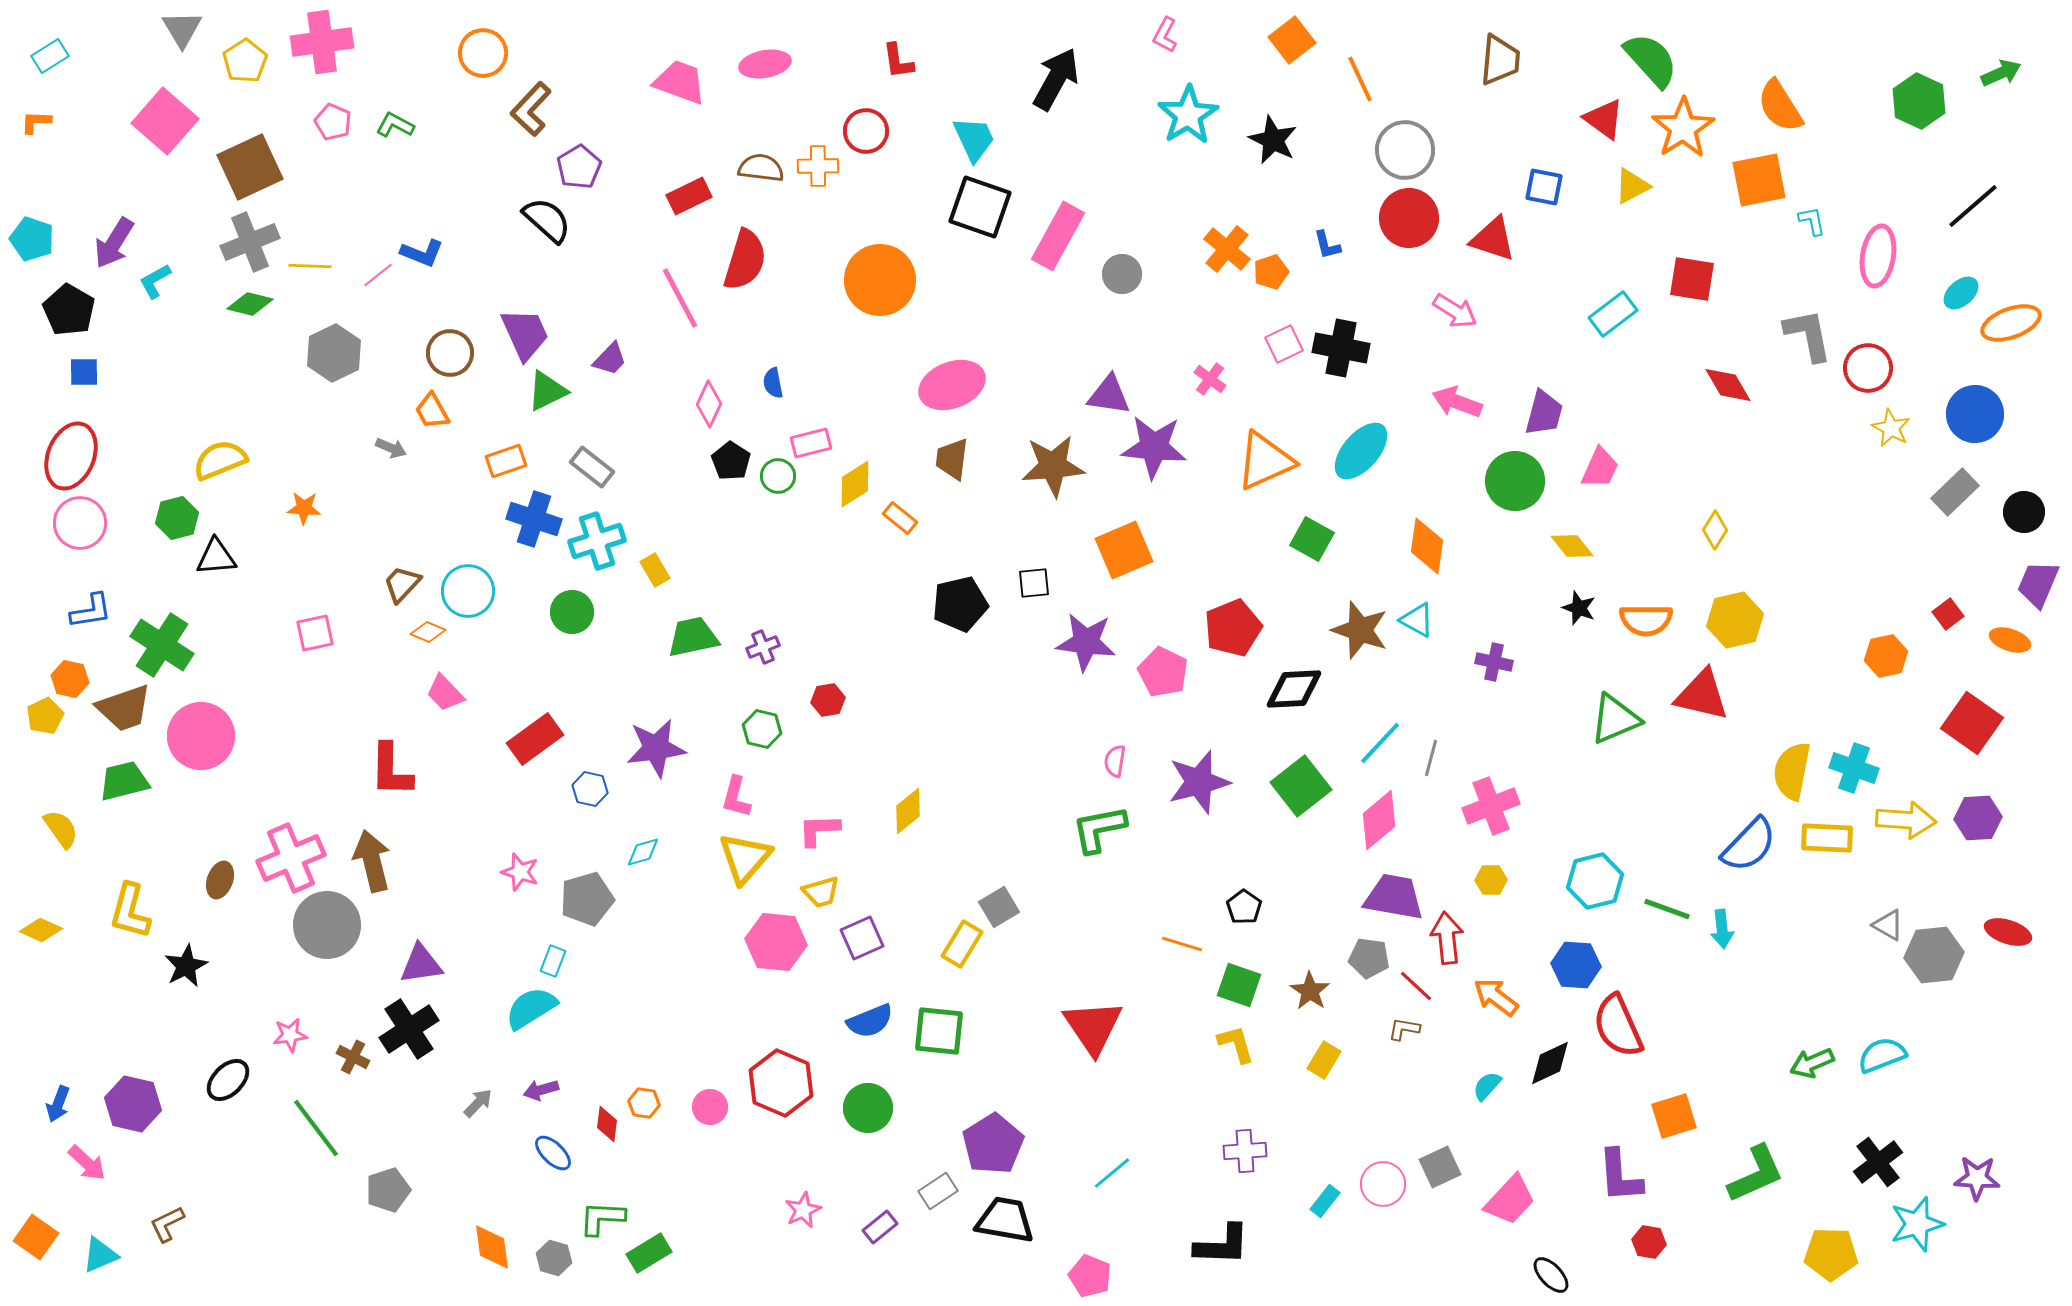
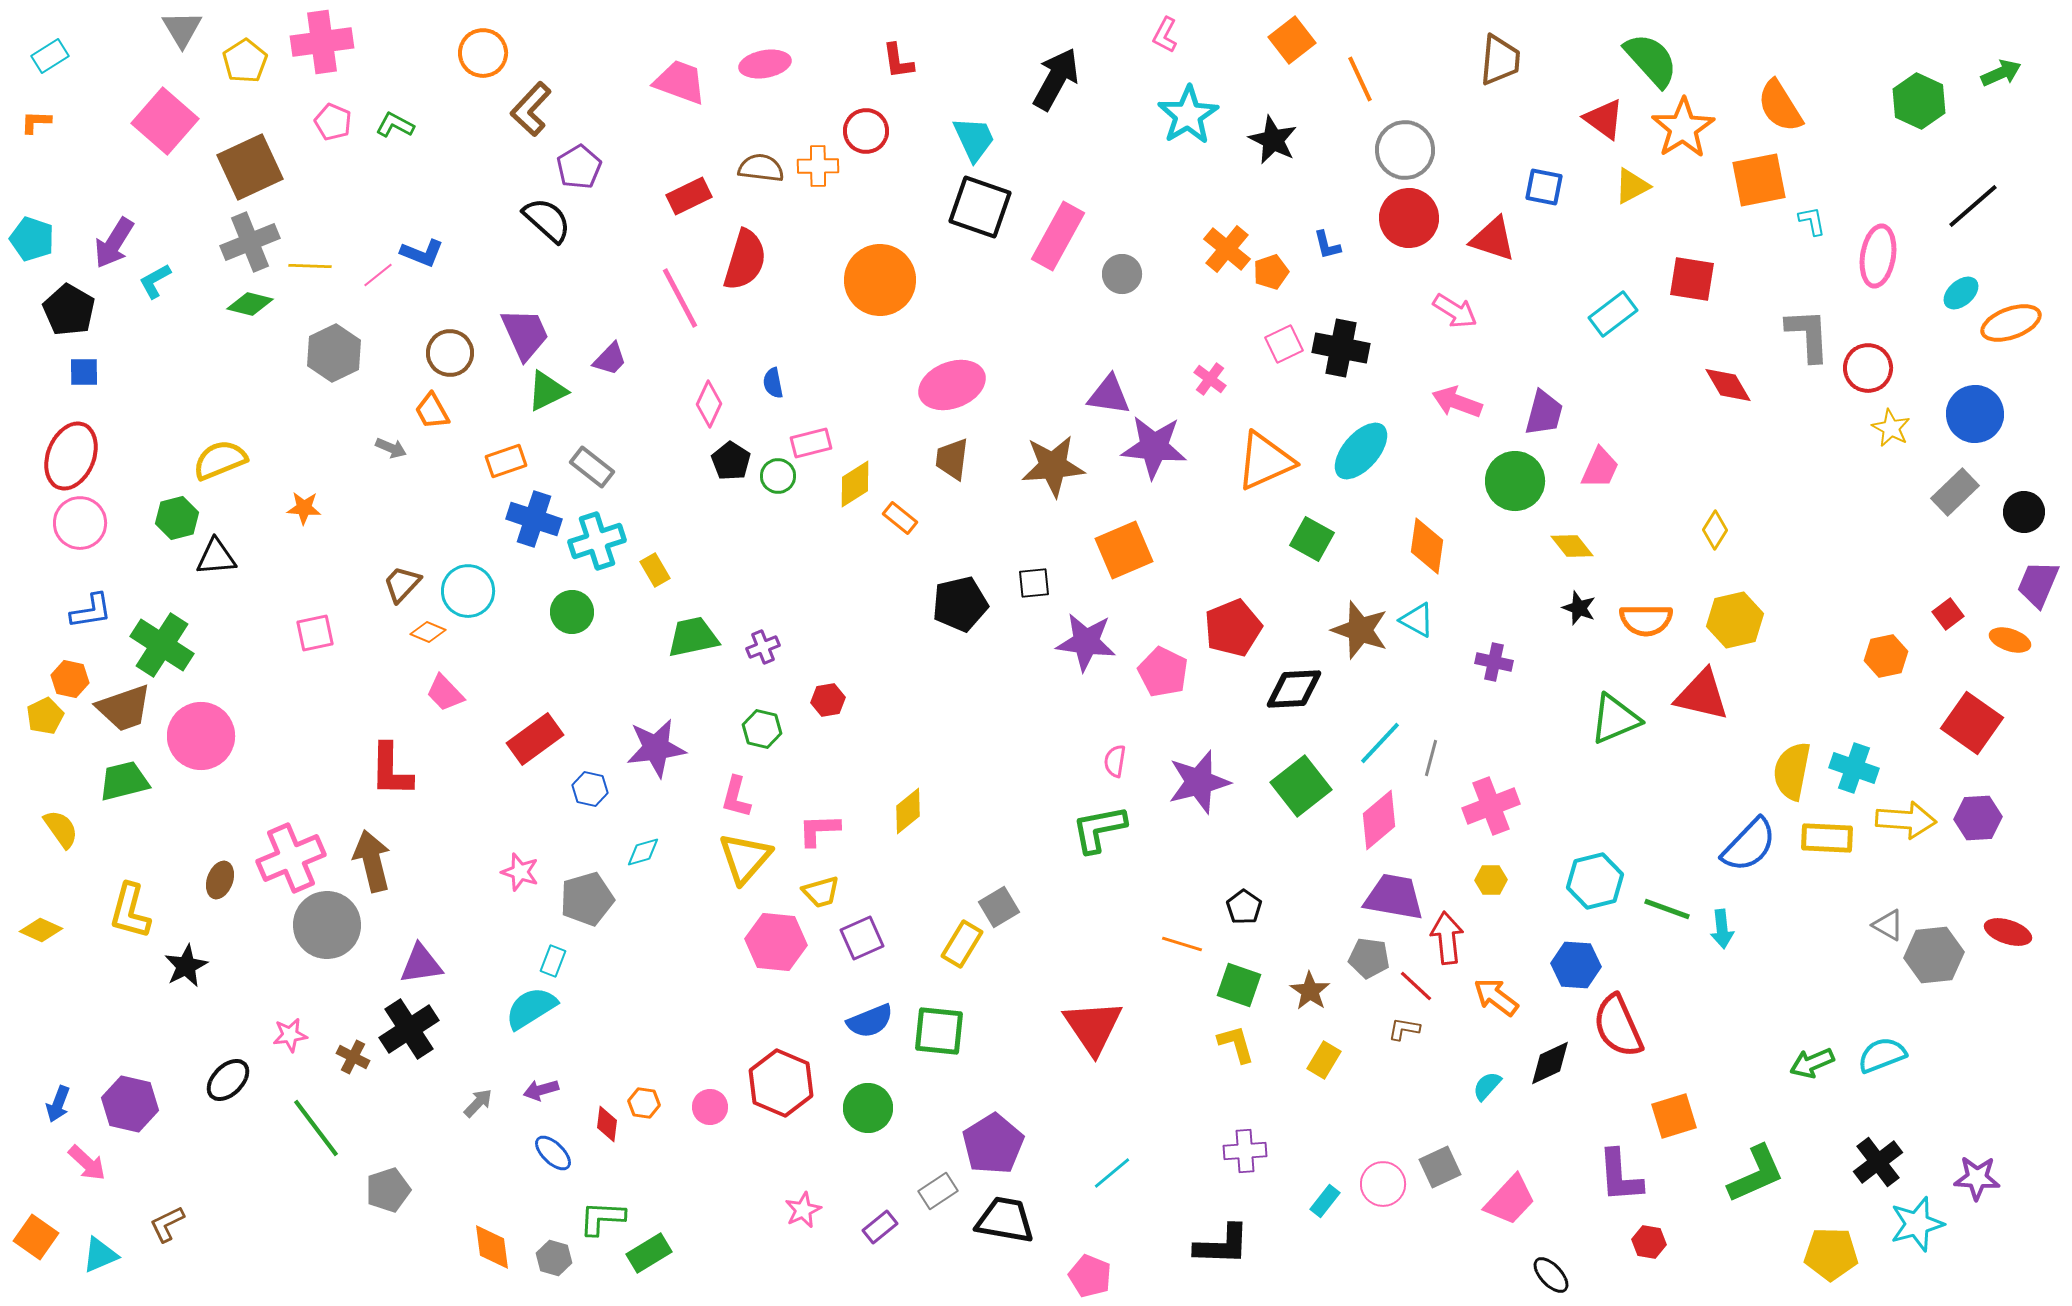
gray L-shape at (1808, 335): rotated 8 degrees clockwise
purple hexagon at (133, 1104): moved 3 px left
